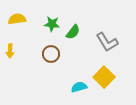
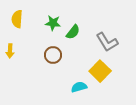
yellow semicircle: rotated 78 degrees counterclockwise
green star: moved 1 px right, 1 px up
brown circle: moved 2 px right, 1 px down
yellow square: moved 4 px left, 6 px up
